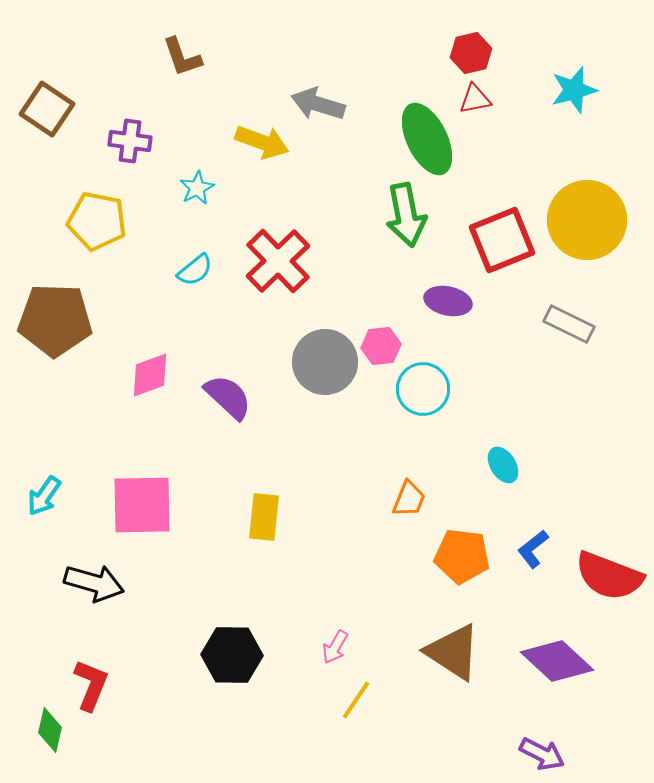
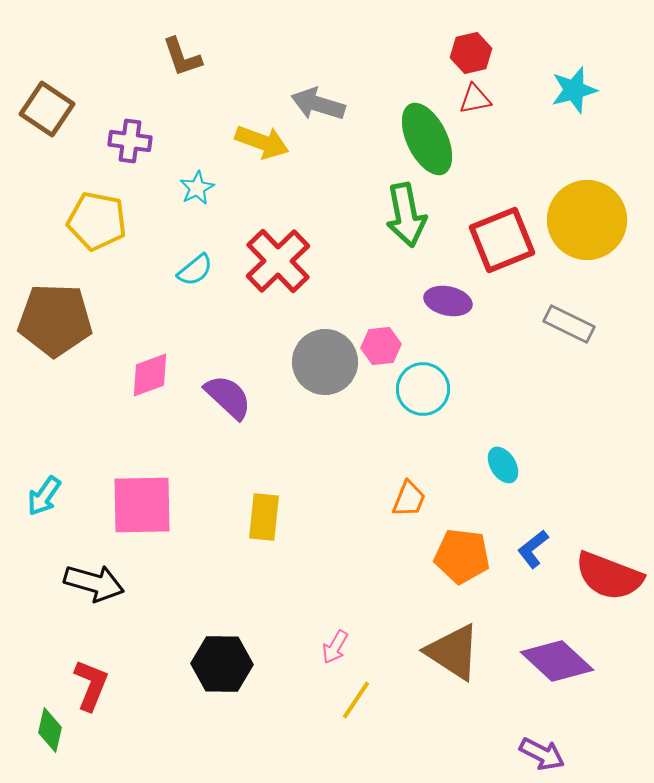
black hexagon at (232, 655): moved 10 px left, 9 px down
